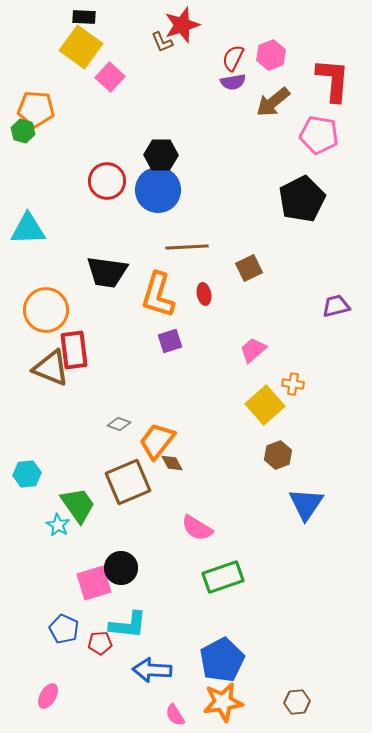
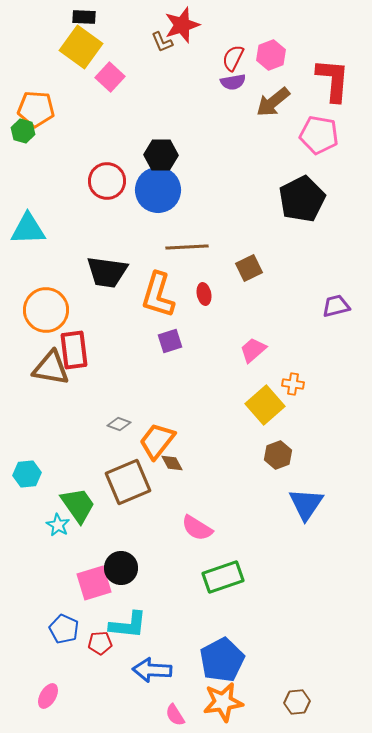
brown triangle at (51, 368): rotated 12 degrees counterclockwise
